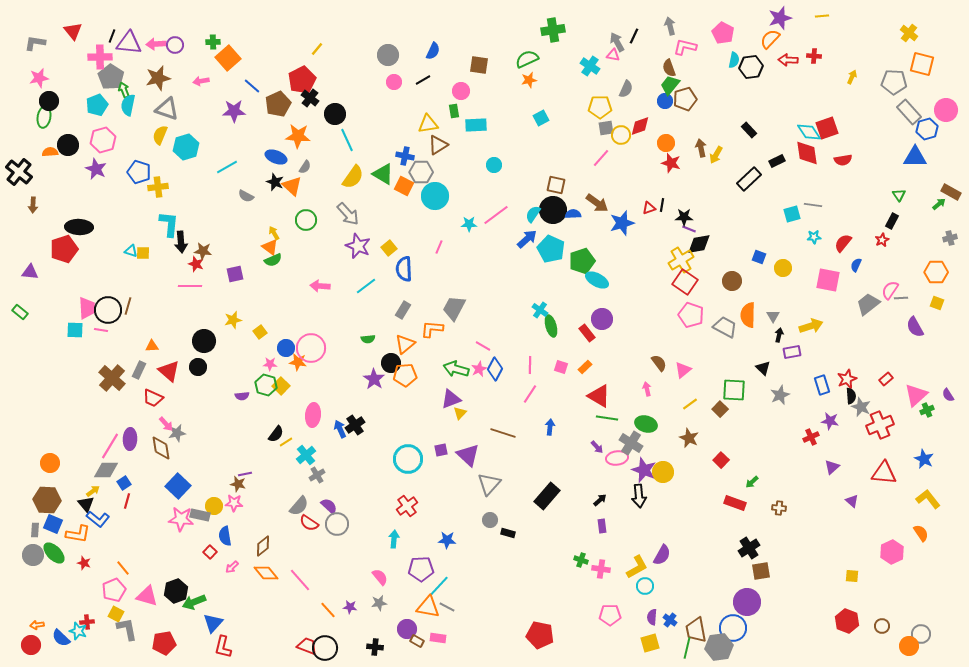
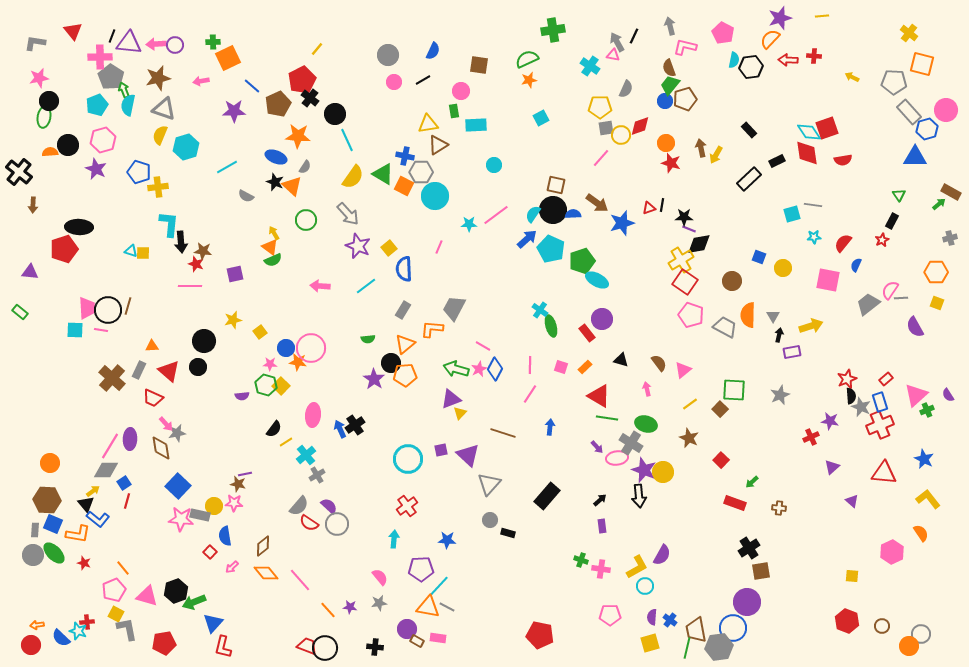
orange square at (228, 58): rotated 15 degrees clockwise
yellow arrow at (852, 77): rotated 88 degrees counterclockwise
gray triangle at (167, 109): moved 3 px left
black triangle at (763, 368): moved 142 px left, 8 px up; rotated 28 degrees counterclockwise
blue rectangle at (822, 385): moved 58 px right, 17 px down
black semicircle at (276, 434): moved 2 px left, 5 px up
